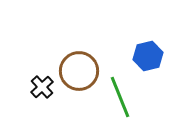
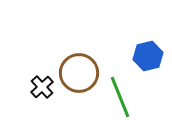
brown circle: moved 2 px down
